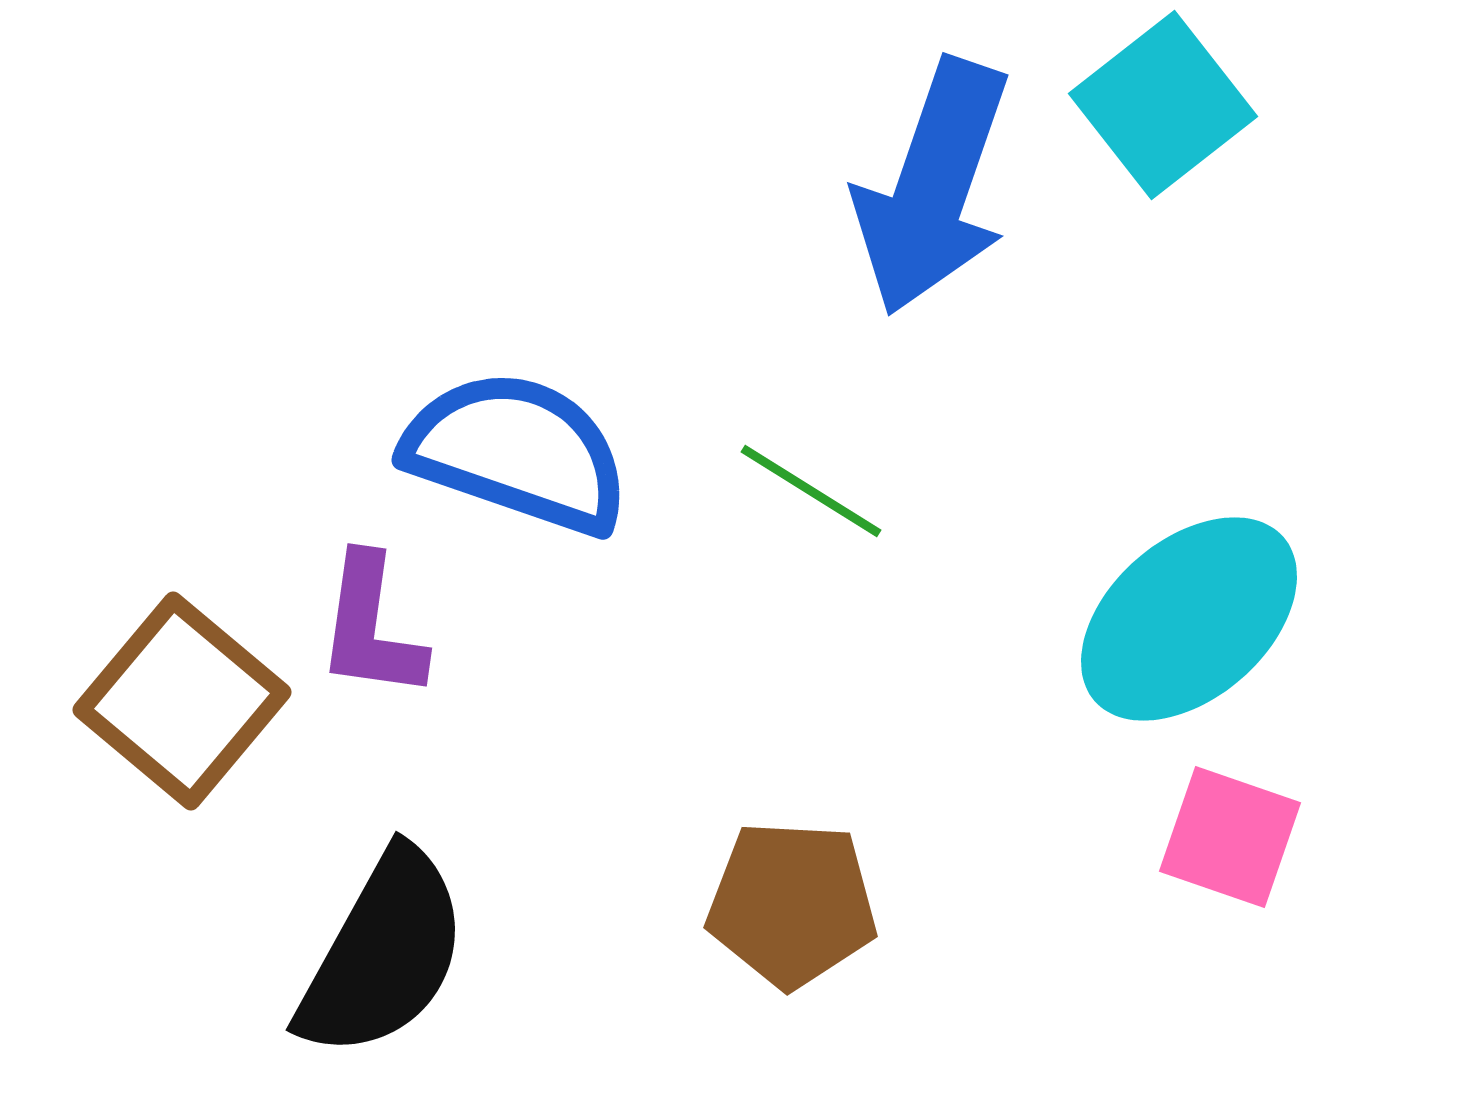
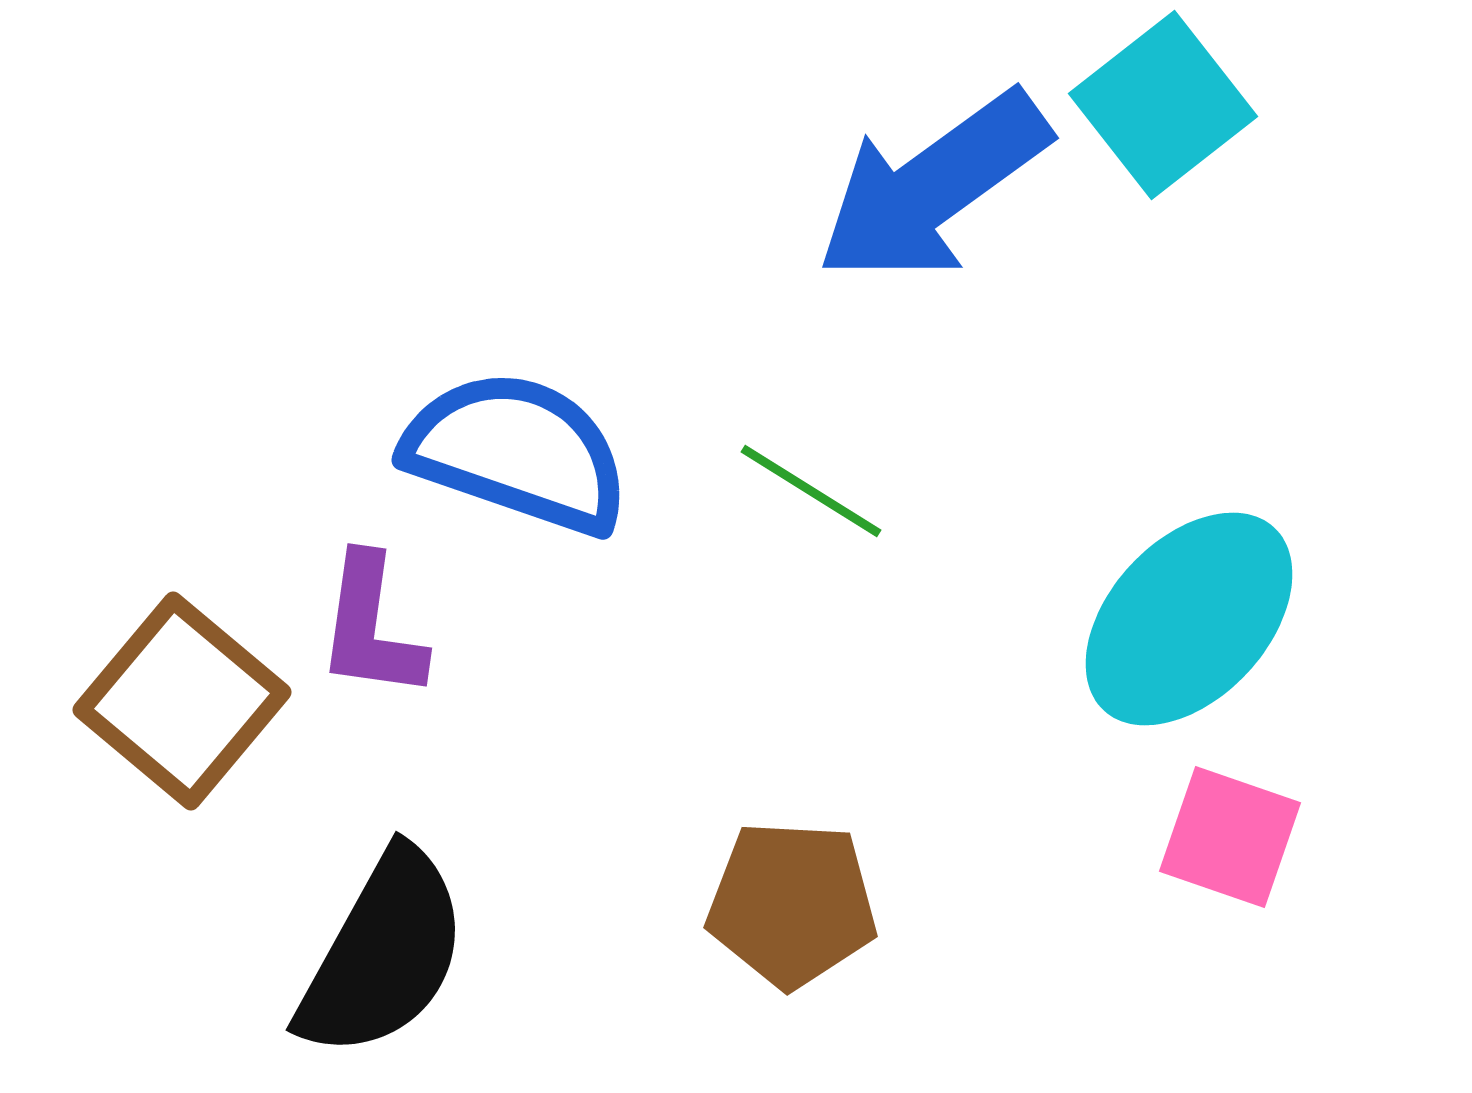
blue arrow: rotated 35 degrees clockwise
cyan ellipse: rotated 6 degrees counterclockwise
